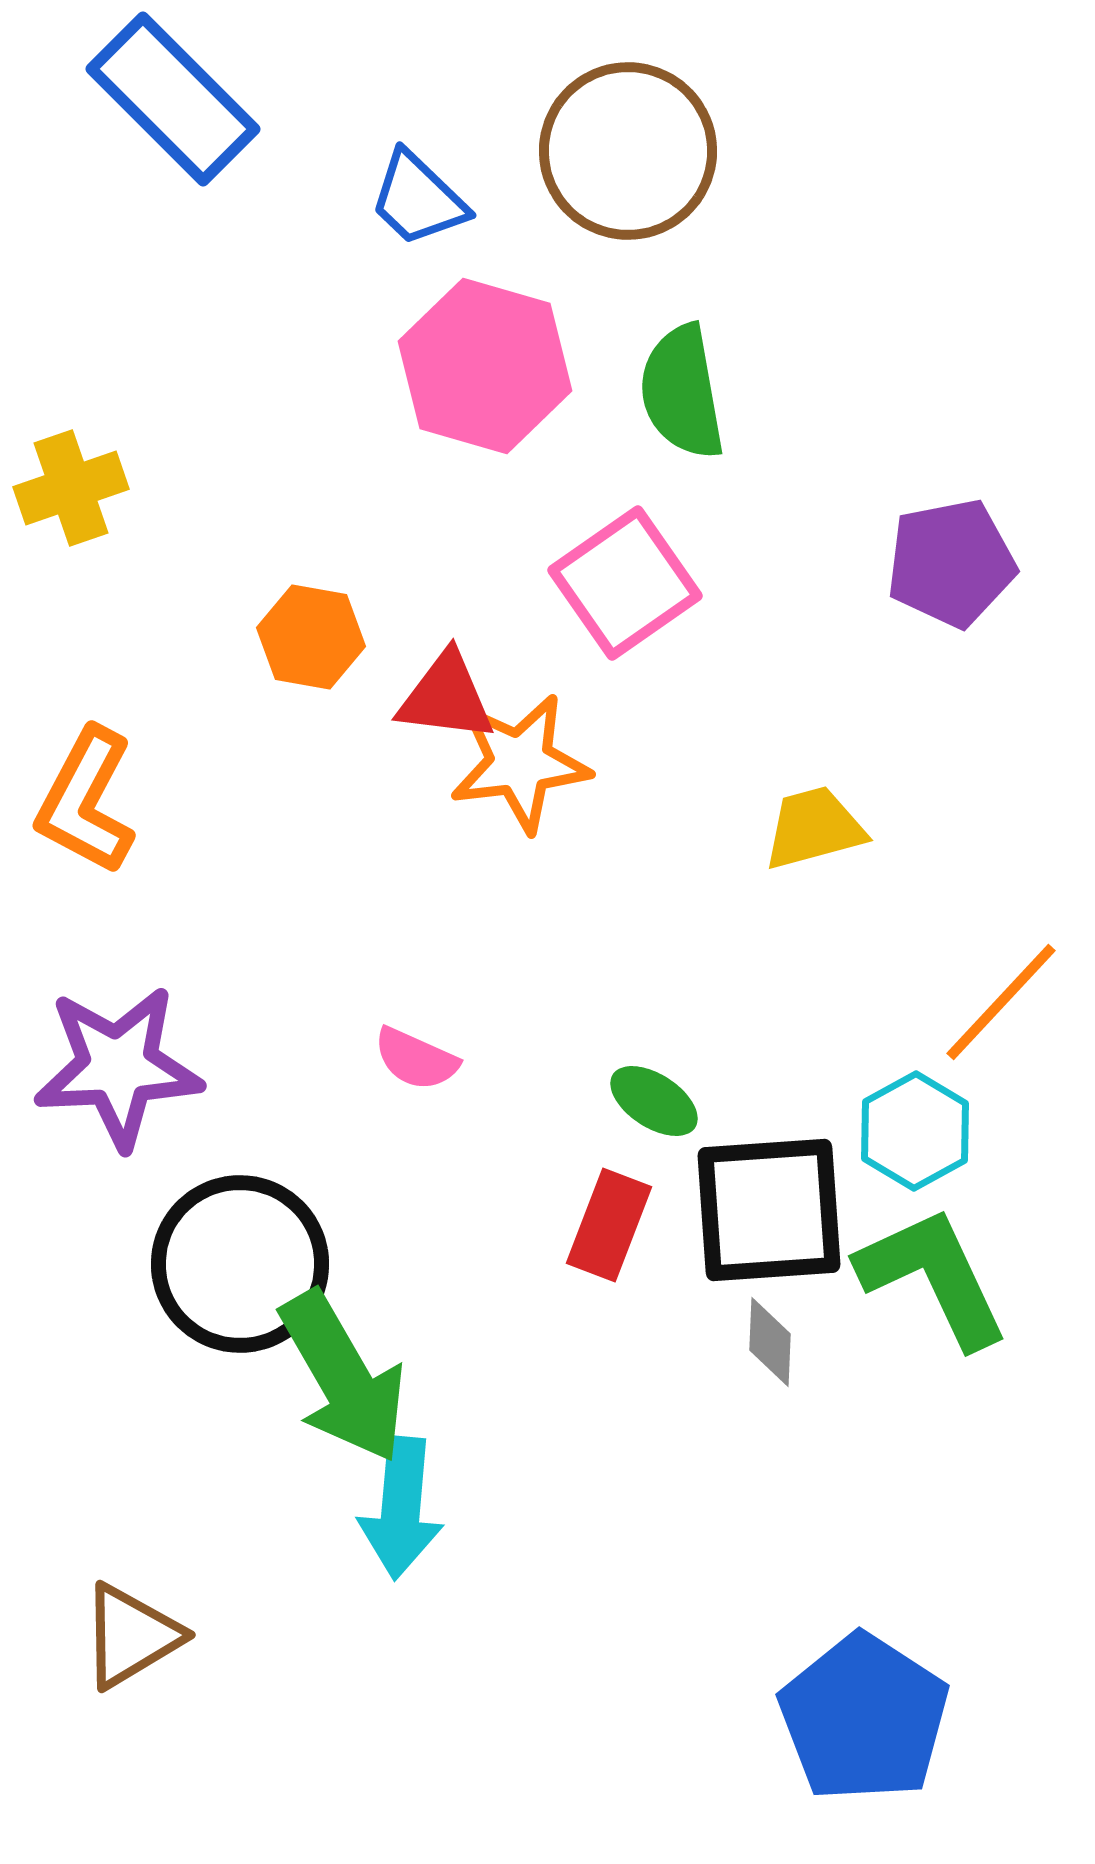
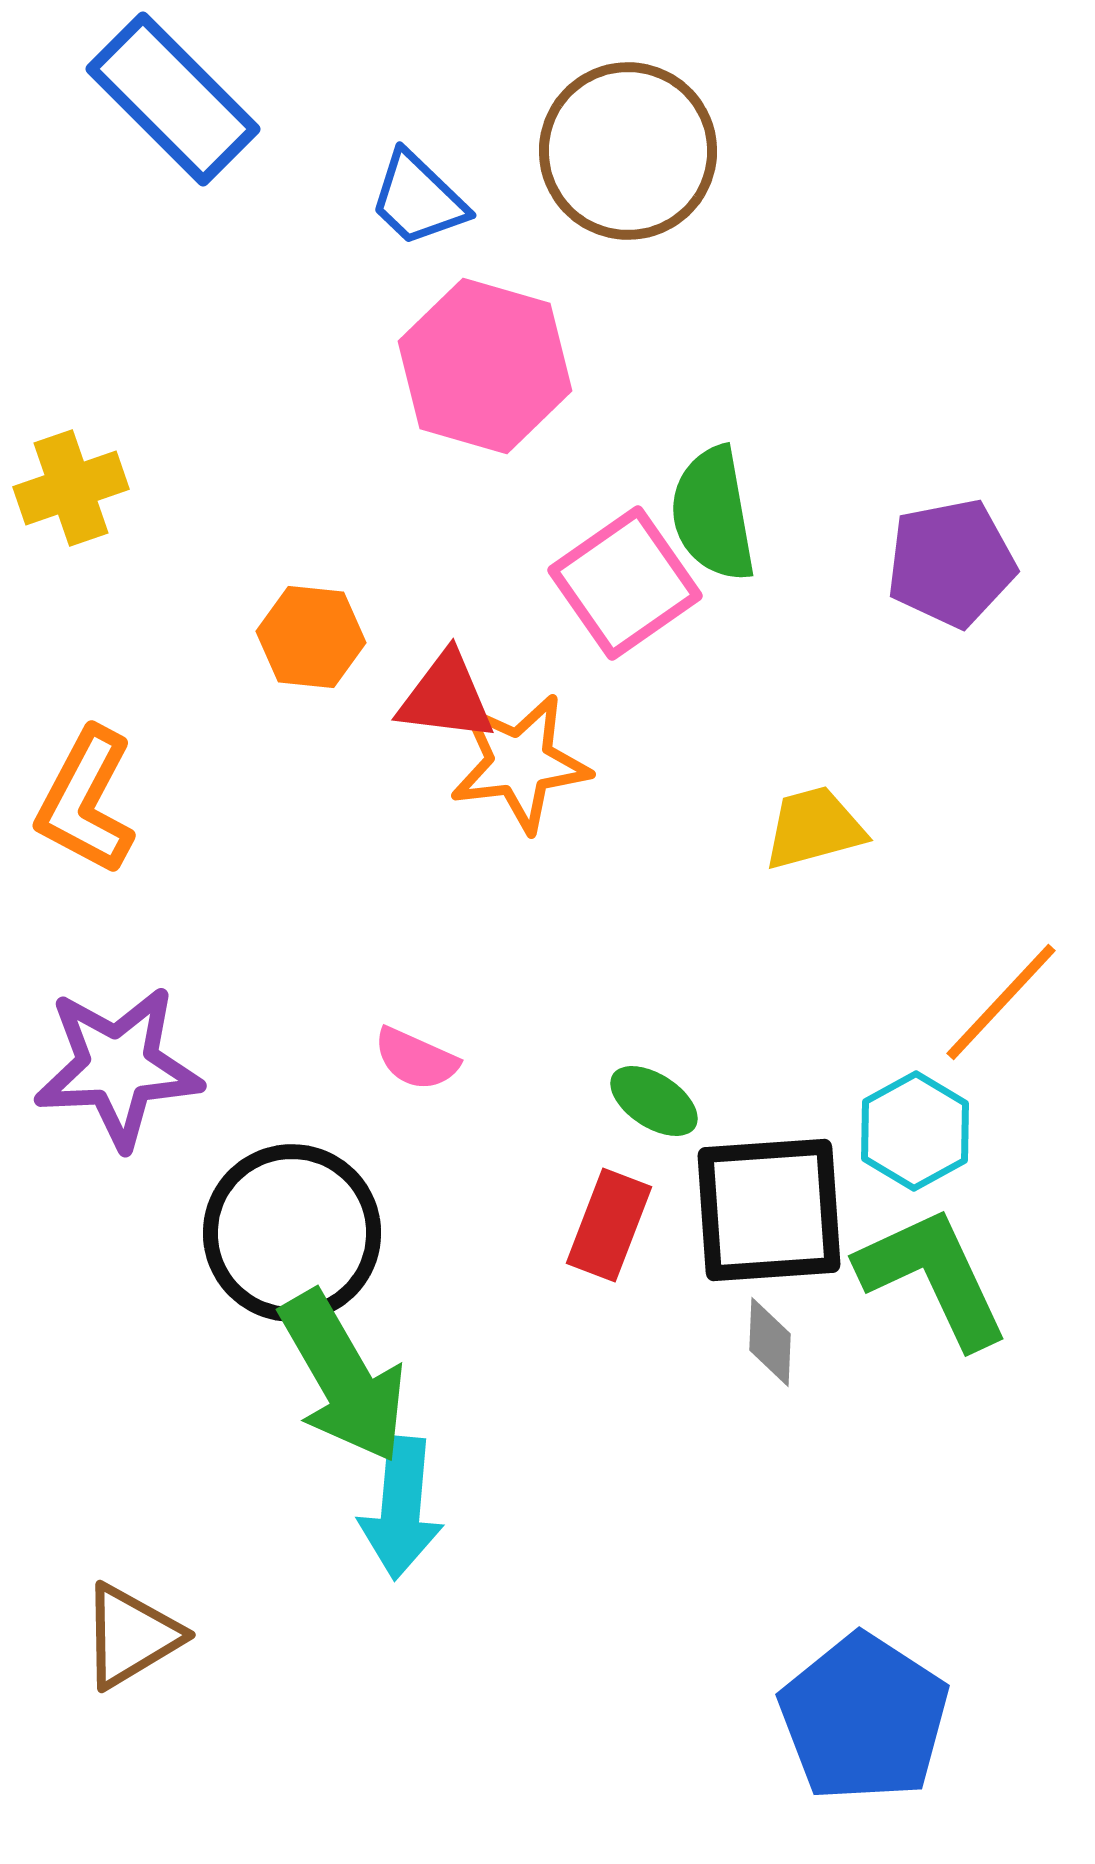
green semicircle: moved 31 px right, 122 px down
orange hexagon: rotated 4 degrees counterclockwise
black circle: moved 52 px right, 31 px up
